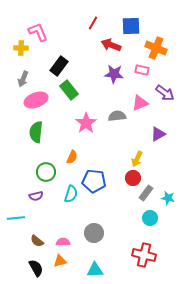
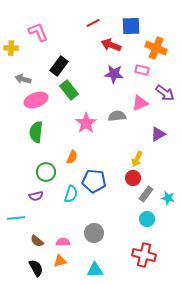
red line: rotated 32 degrees clockwise
yellow cross: moved 10 px left
gray arrow: rotated 84 degrees clockwise
gray rectangle: moved 1 px down
cyan circle: moved 3 px left, 1 px down
